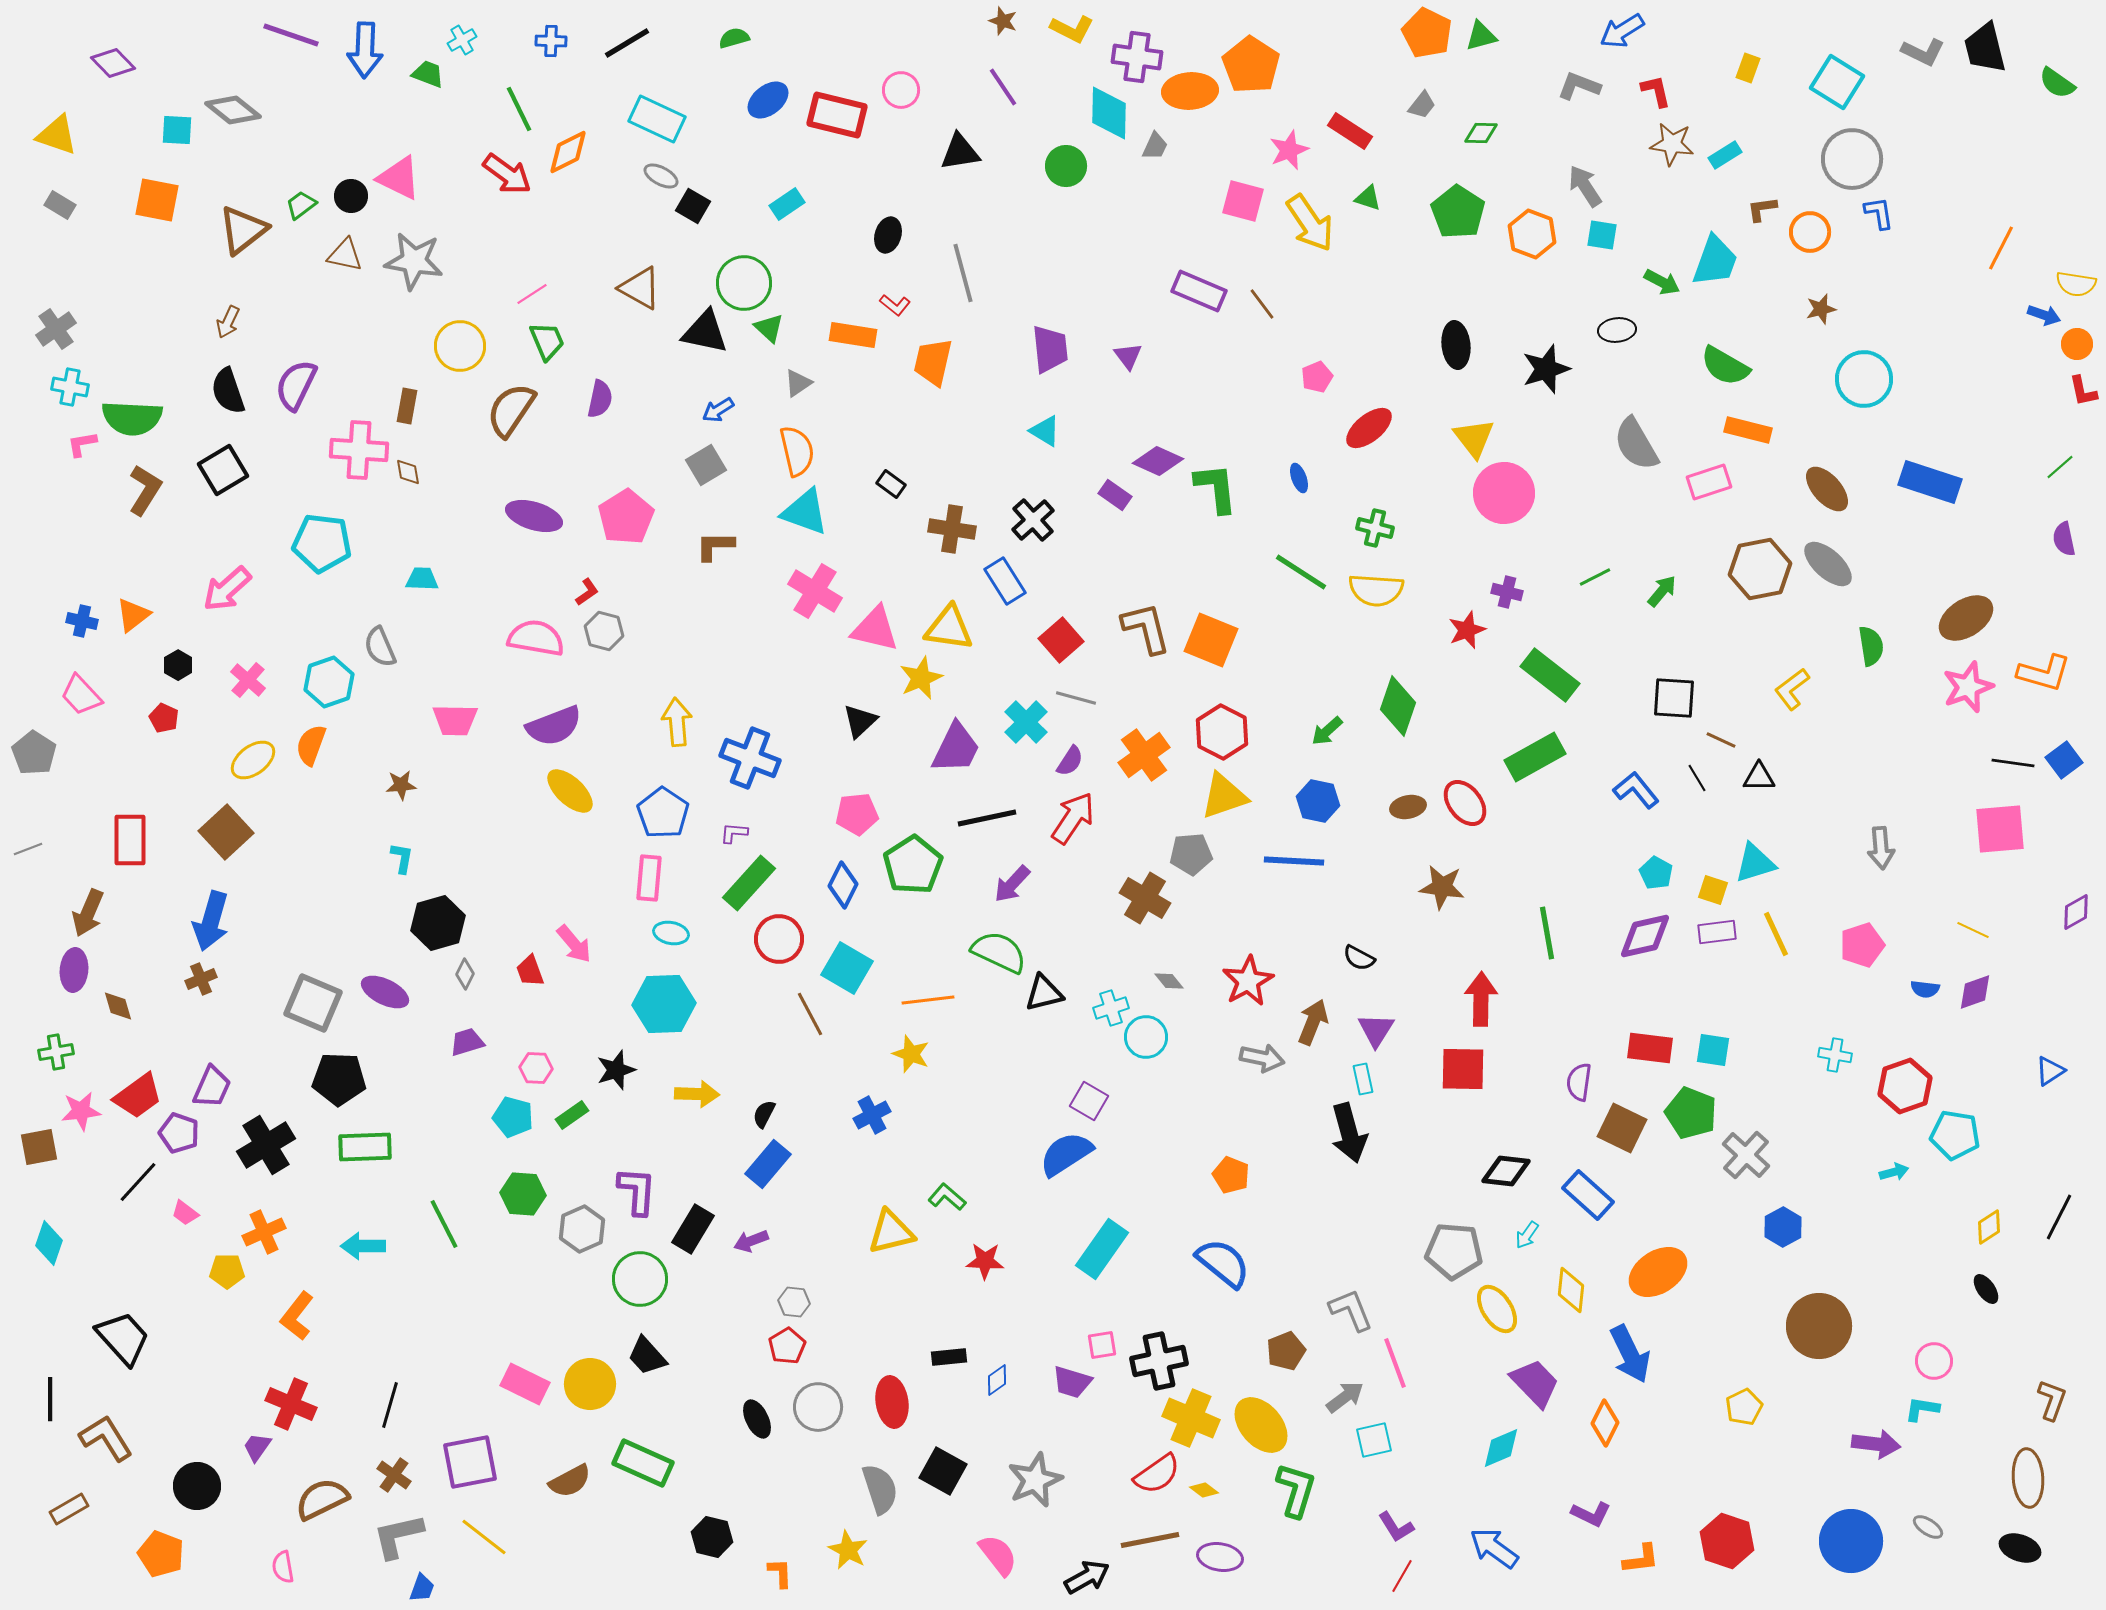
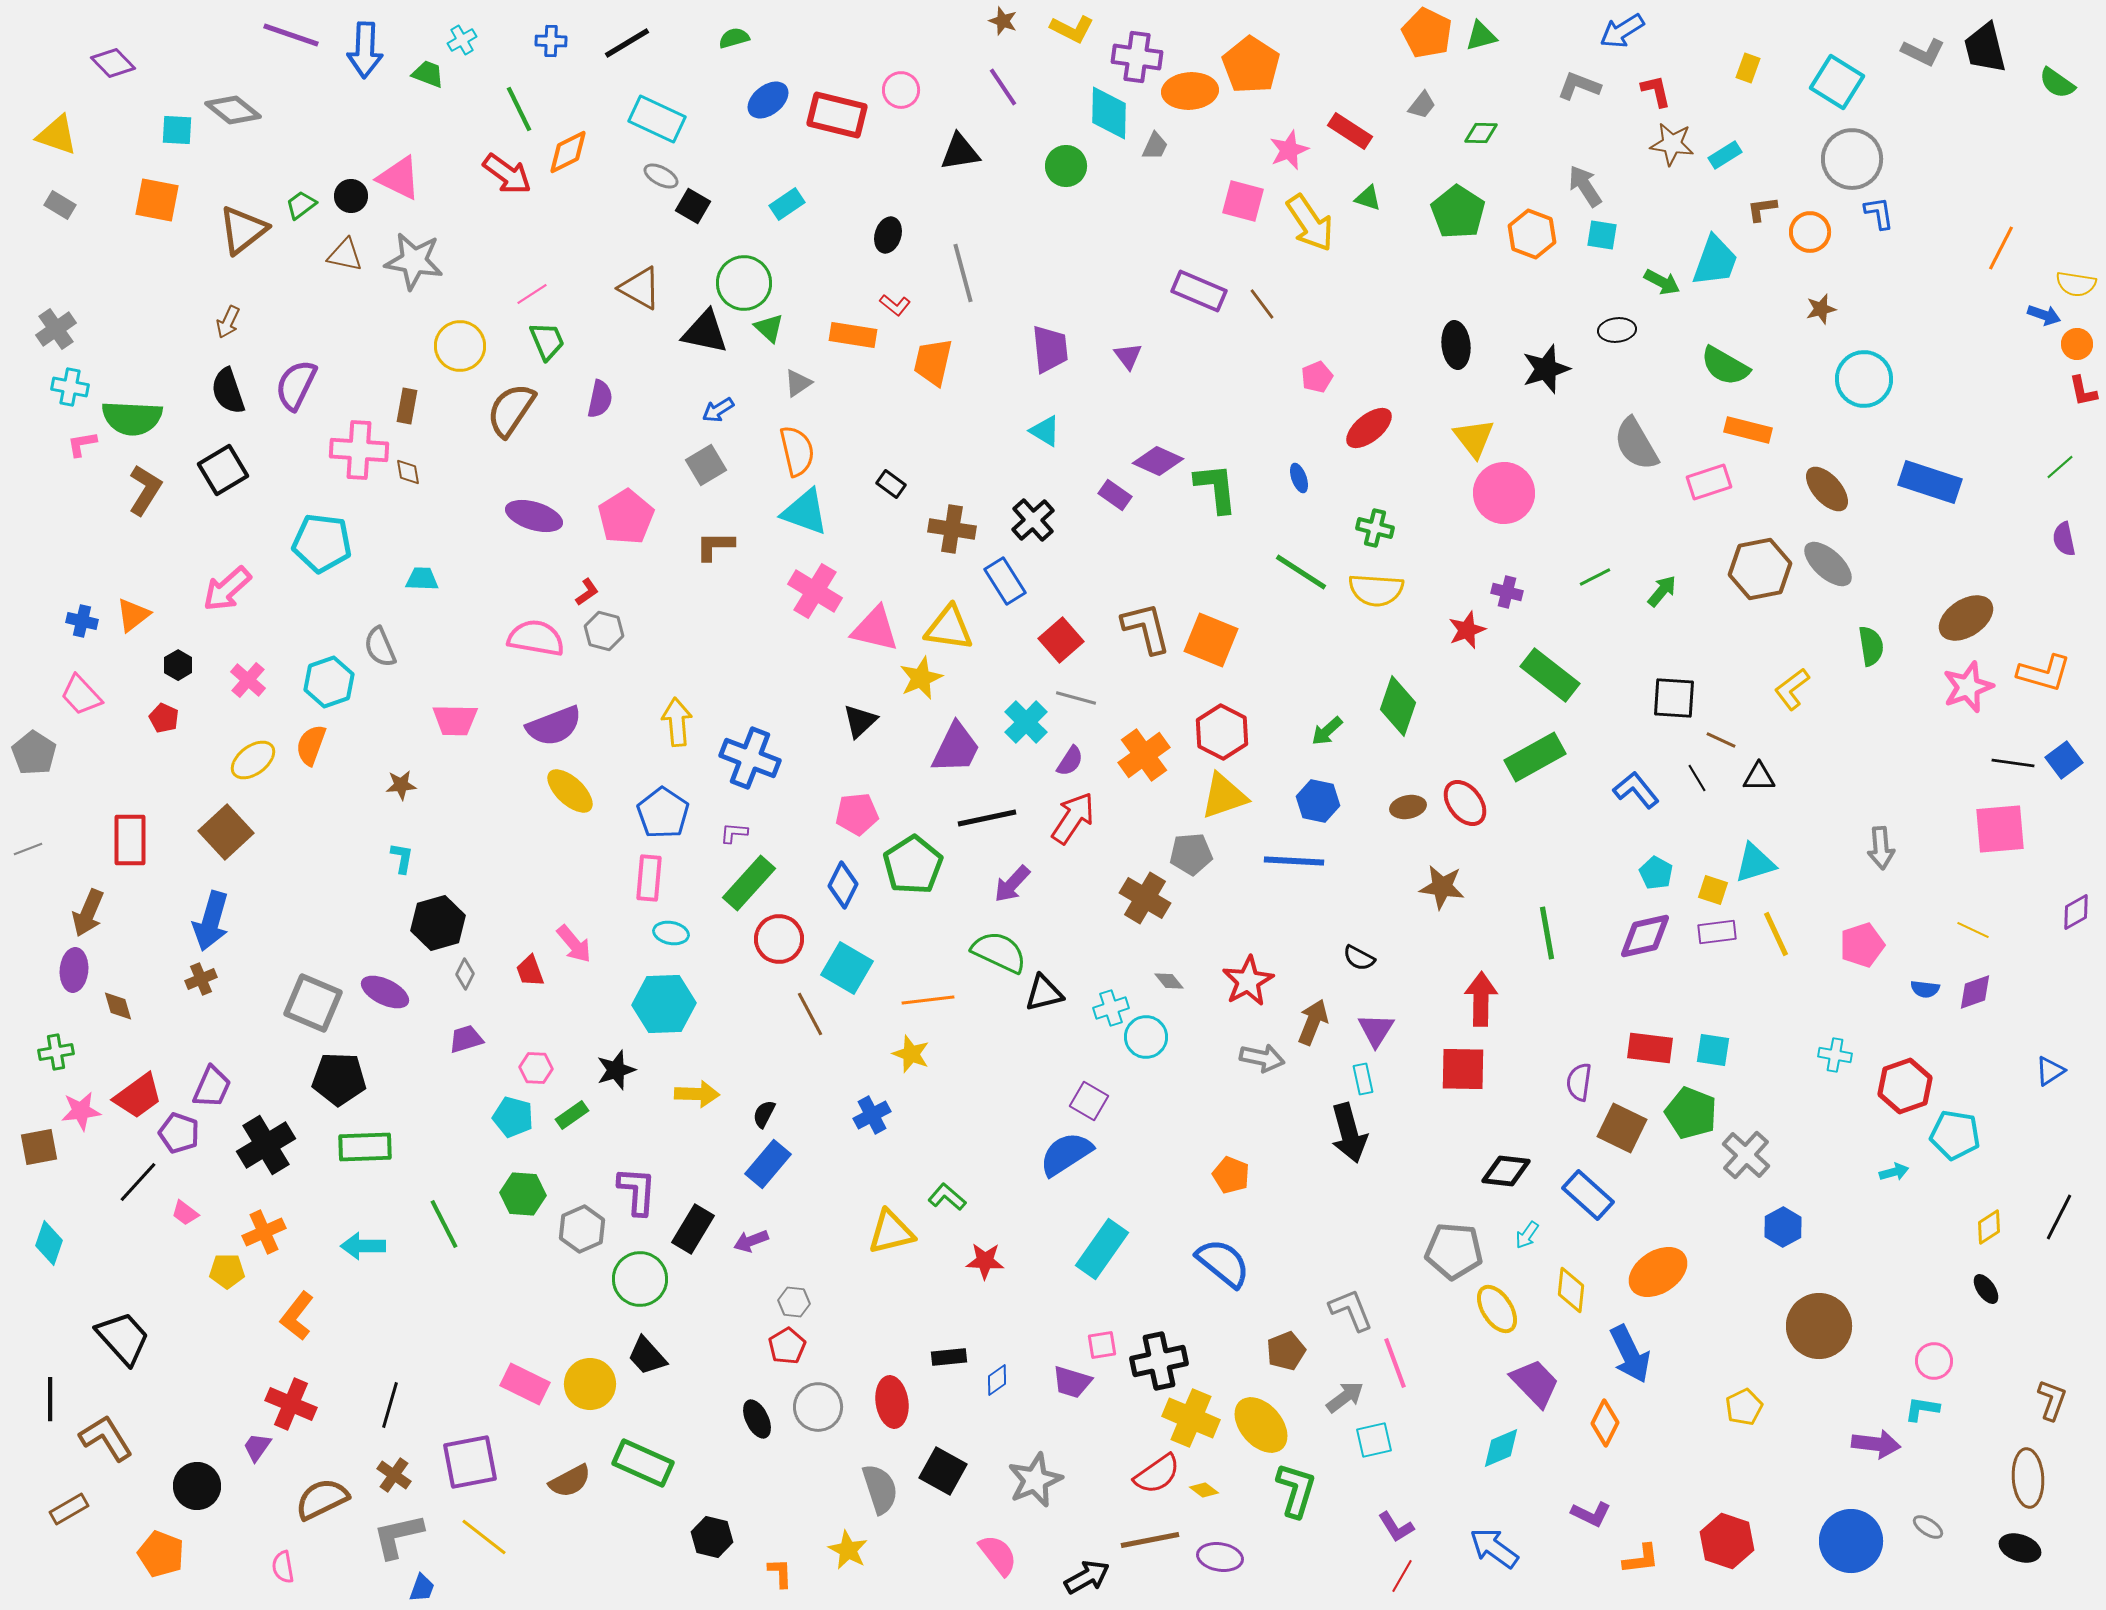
purple trapezoid at (467, 1042): moved 1 px left, 3 px up
